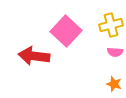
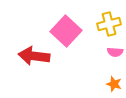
yellow cross: moved 2 px left, 1 px up
